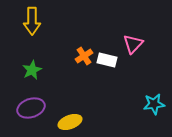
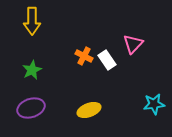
orange cross: rotated 30 degrees counterclockwise
white rectangle: rotated 42 degrees clockwise
yellow ellipse: moved 19 px right, 12 px up
